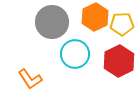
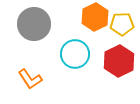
gray circle: moved 18 px left, 2 px down
